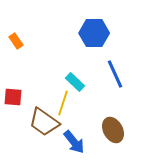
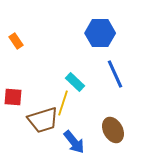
blue hexagon: moved 6 px right
brown trapezoid: moved 1 px left, 2 px up; rotated 52 degrees counterclockwise
